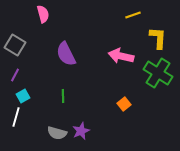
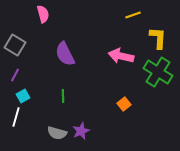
purple semicircle: moved 1 px left
green cross: moved 1 px up
